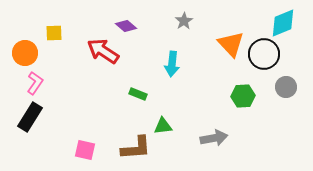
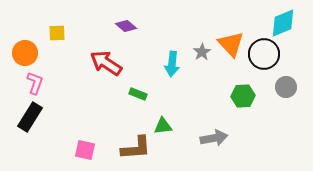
gray star: moved 18 px right, 31 px down
yellow square: moved 3 px right
red arrow: moved 3 px right, 12 px down
pink L-shape: rotated 15 degrees counterclockwise
